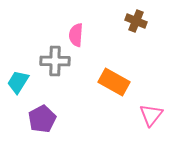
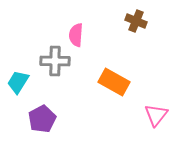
pink triangle: moved 5 px right
